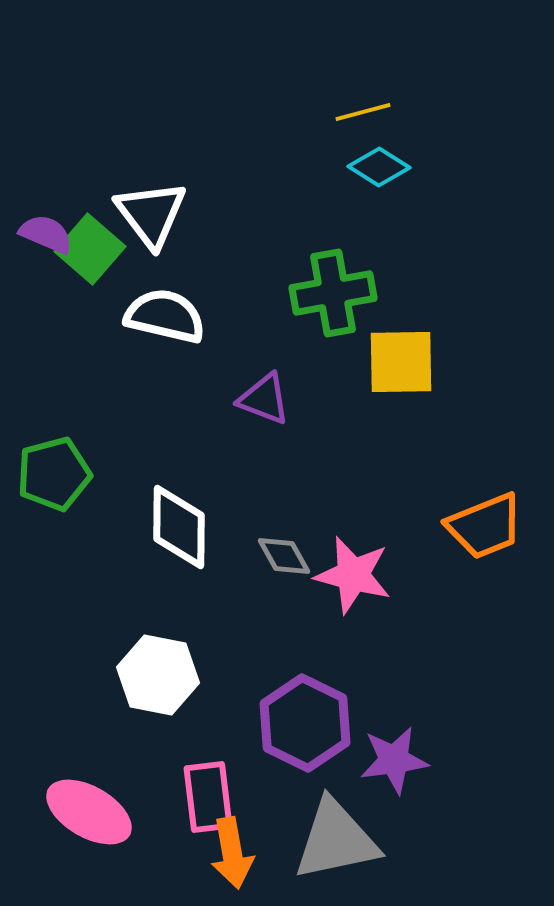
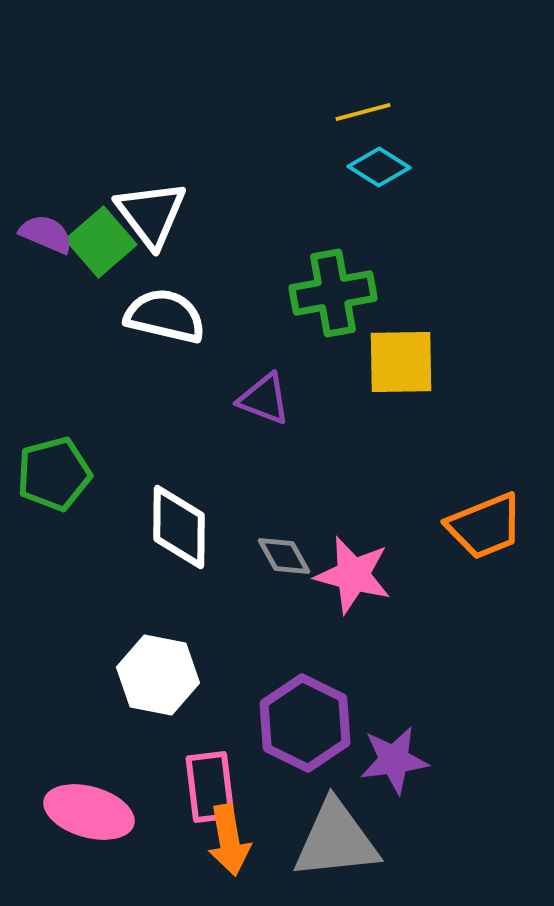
green square: moved 11 px right, 7 px up; rotated 8 degrees clockwise
pink rectangle: moved 2 px right, 10 px up
pink ellipse: rotated 14 degrees counterclockwise
gray triangle: rotated 6 degrees clockwise
orange arrow: moved 3 px left, 13 px up
